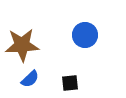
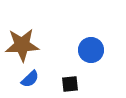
blue circle: moved 6 px right, 15 px down
black square: moved 1 px down
